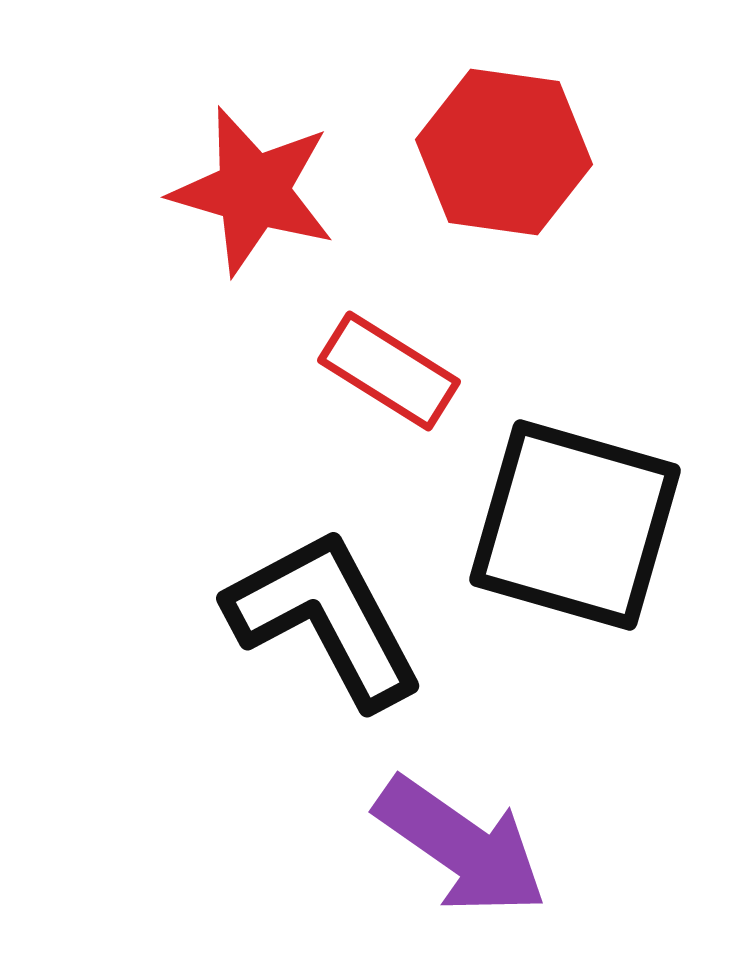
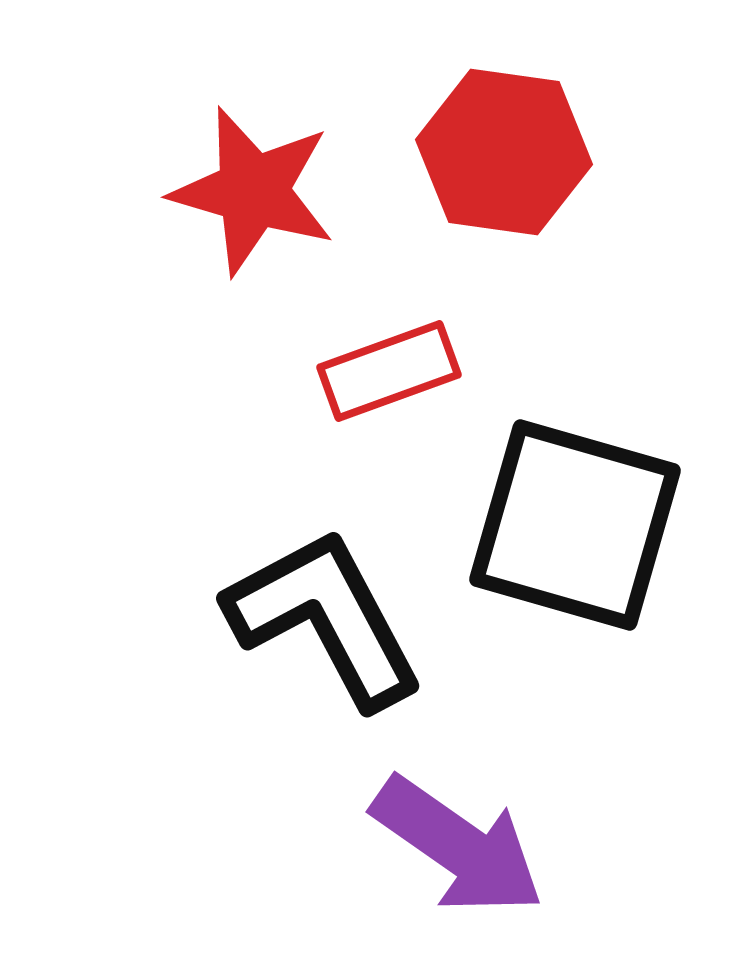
red rectangle: rotated 52 degrees counterclockwise
purple arrow: moved 3 px left
